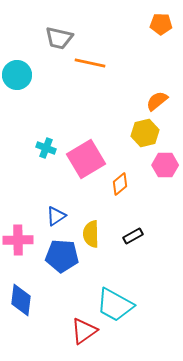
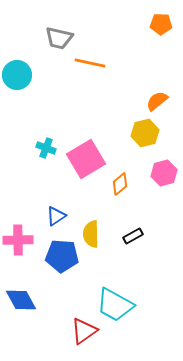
pink hexagon: moved 1 px left, 8 px down; rotated 15 degrees counterclockwise
blue diamond: rotated 36 degrees counterclockwise
